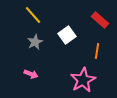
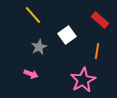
gray star: moved 4 px right, 5 px down
